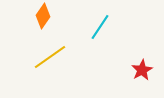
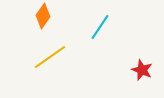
red star: rotated 20 degrees counterclockwise
